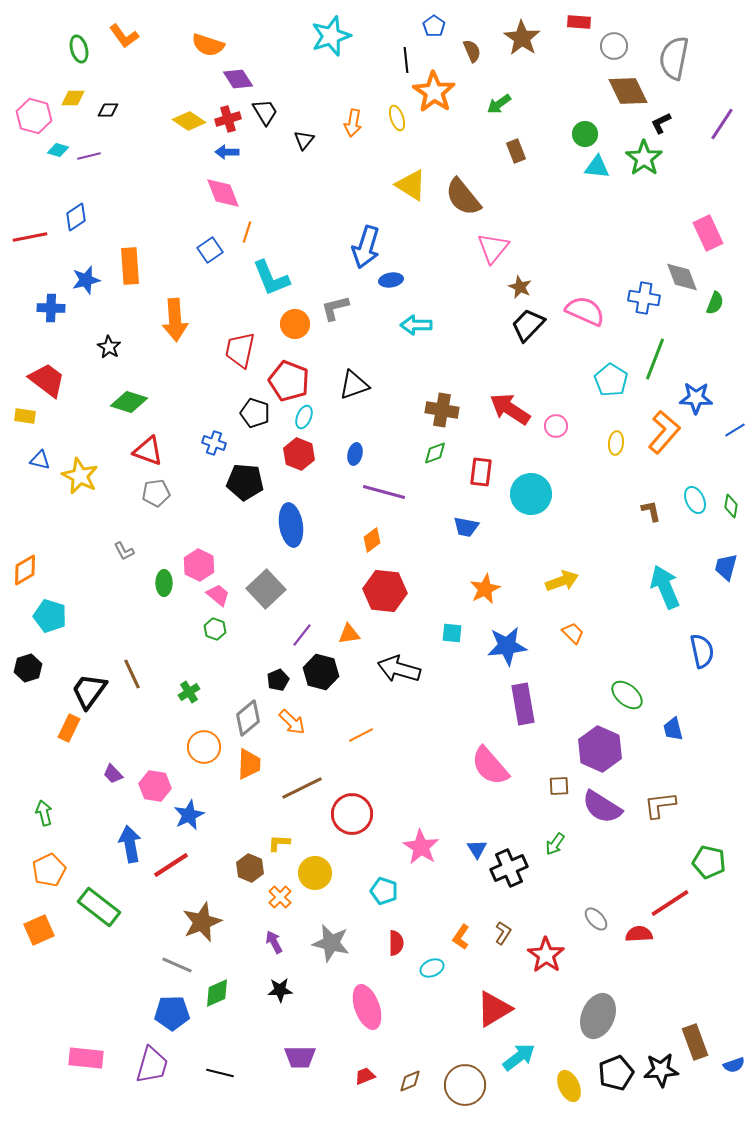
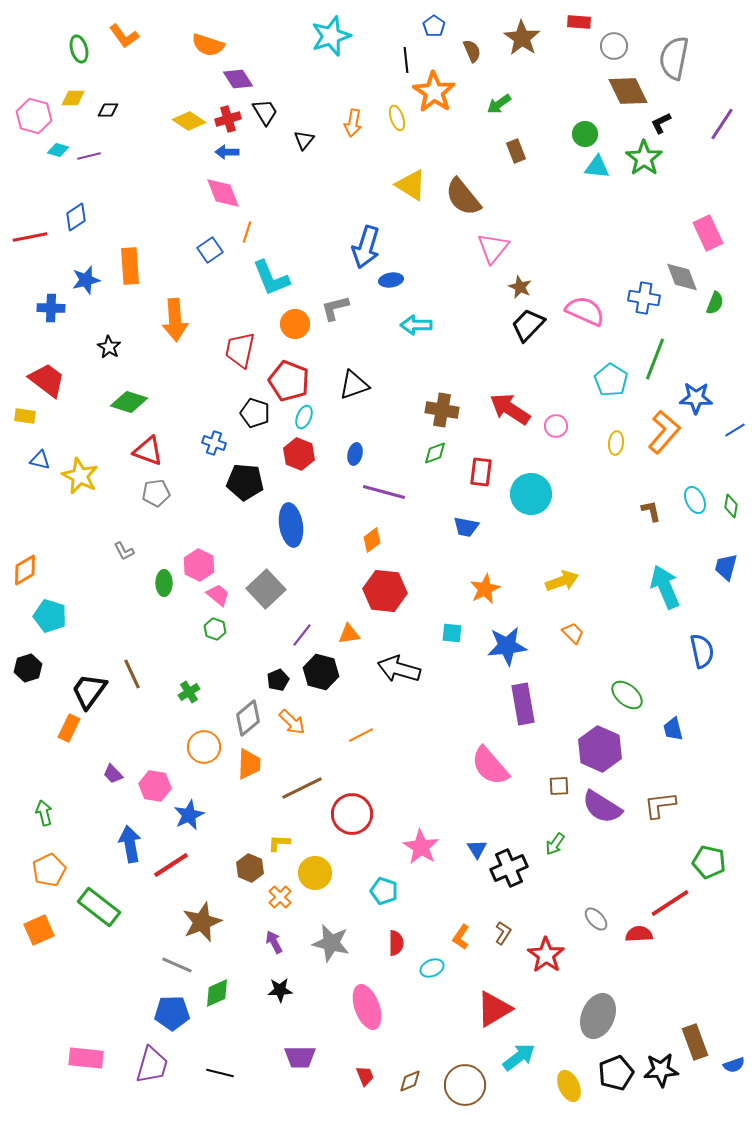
red trapezoid at (365, 1076): rotated 90 degrees clockwise
